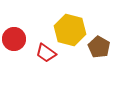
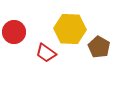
yellow hexagon: moved 1 px up; rotated 12 degrees counterclockwise
red circle: moved 7 px up
